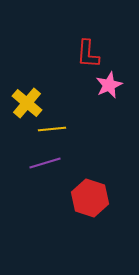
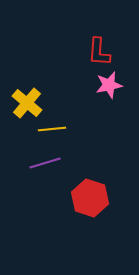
red L-shape: moved 11 px right, 2 px up
pink star: rotated 12 degrees clockwise
